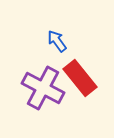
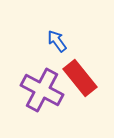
purple cross: moved 1 px left, 2 px down
